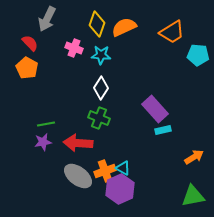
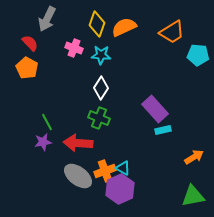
green line: moved 1 px right, 2 px up; rotated 72 degrees clockwise
